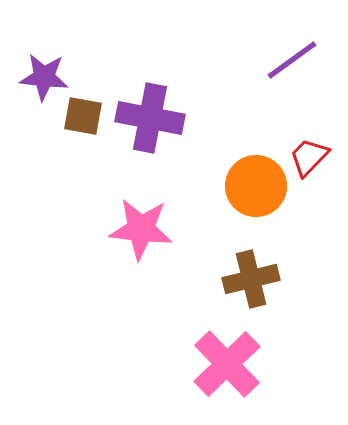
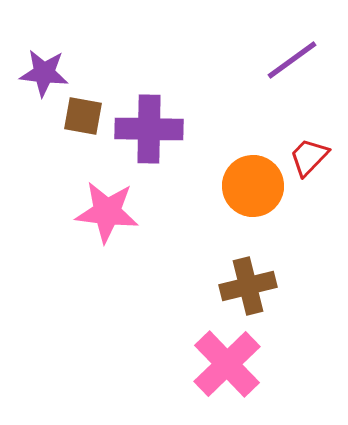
purple star: moved 4 px up
purple cross: moved 1 px left, 11 px down; rotated 10 degrees counterclockwise
orange circle: moved 3 px left
pink star: moved 34 px left, 17 px up
brown cross: moved 3 px left, 7 px down
